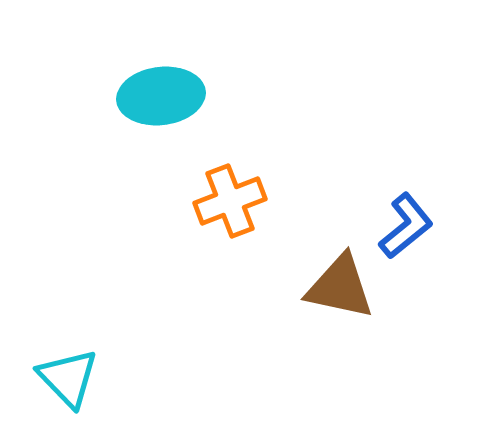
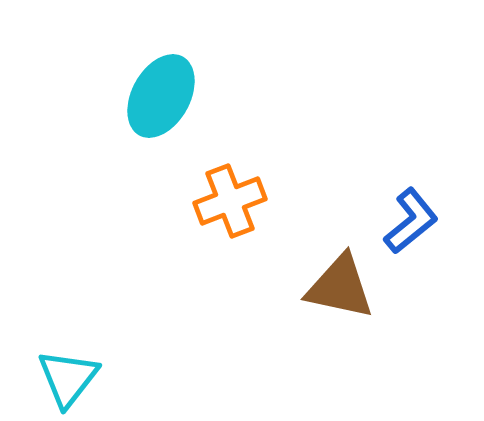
cyan ellipse: rotated 54 degrees counterclockwise
blue L-shape: moved 5 px right, 5 px up
cyan triangle: rotated 22 degrees clockwise
